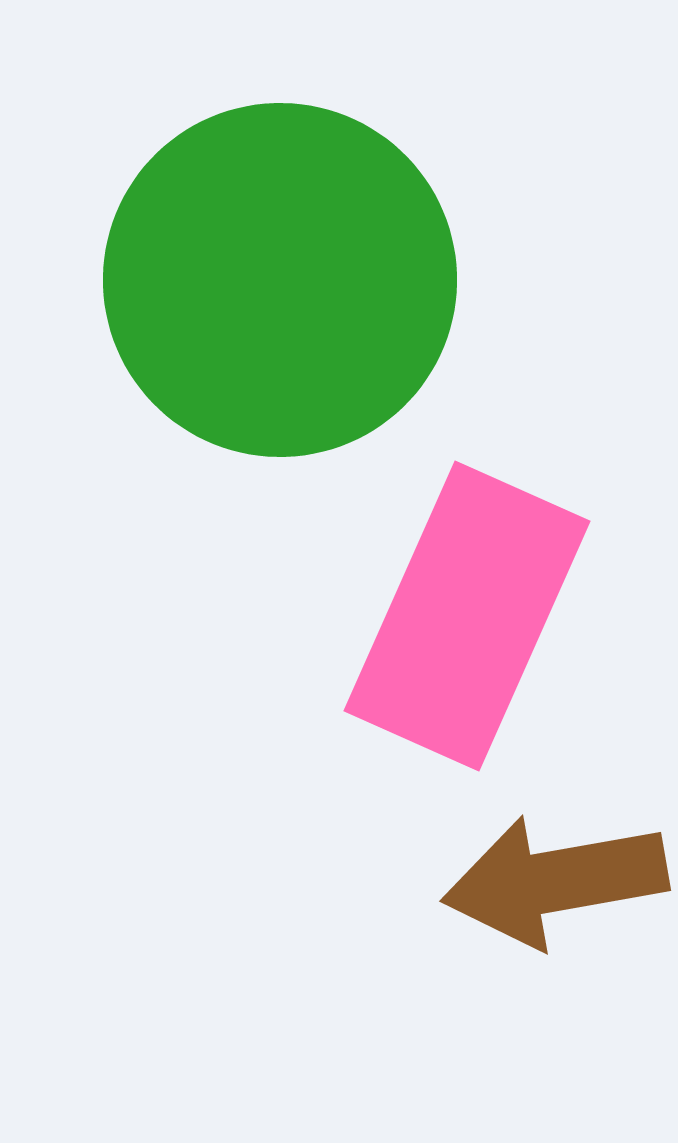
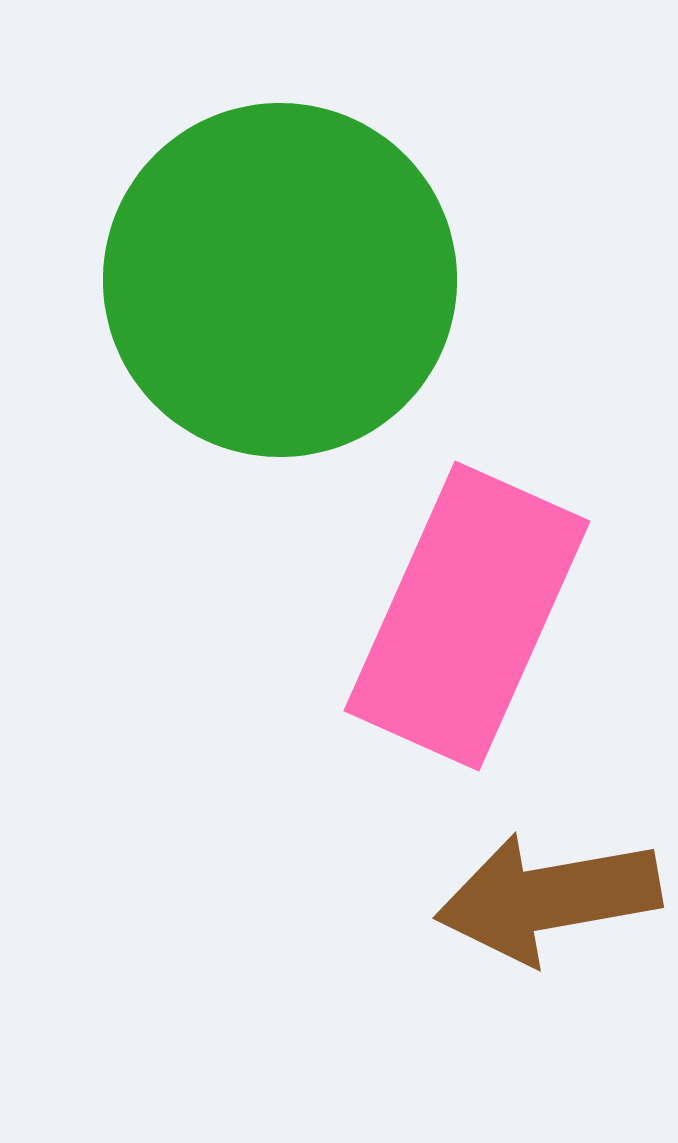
brown arrow: moved 7 px left, 17 px down
